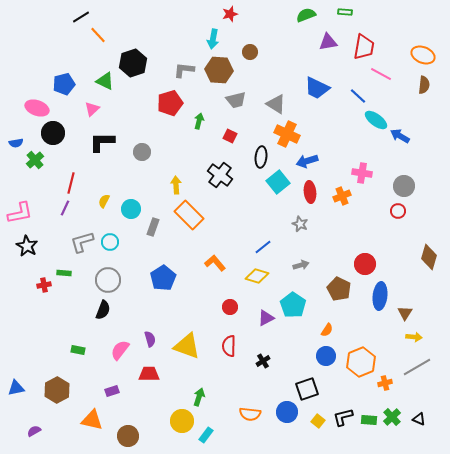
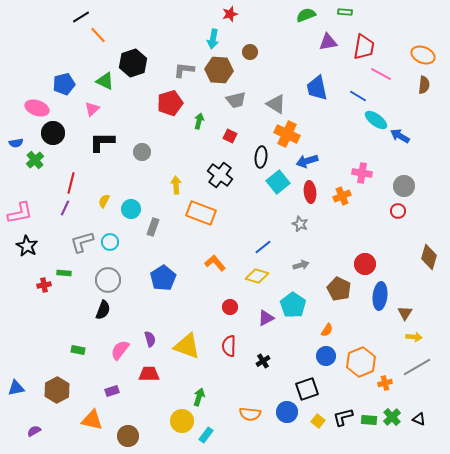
blue trapezoid at (317, 88): rotated 52 degrees clockwise
blue line at (358, 96): rotated 12 degrees counterclockwise
orange rectangle at (189, 215): moved 12 px right, 2 px up; rotated 24 degrees counterclockwise
